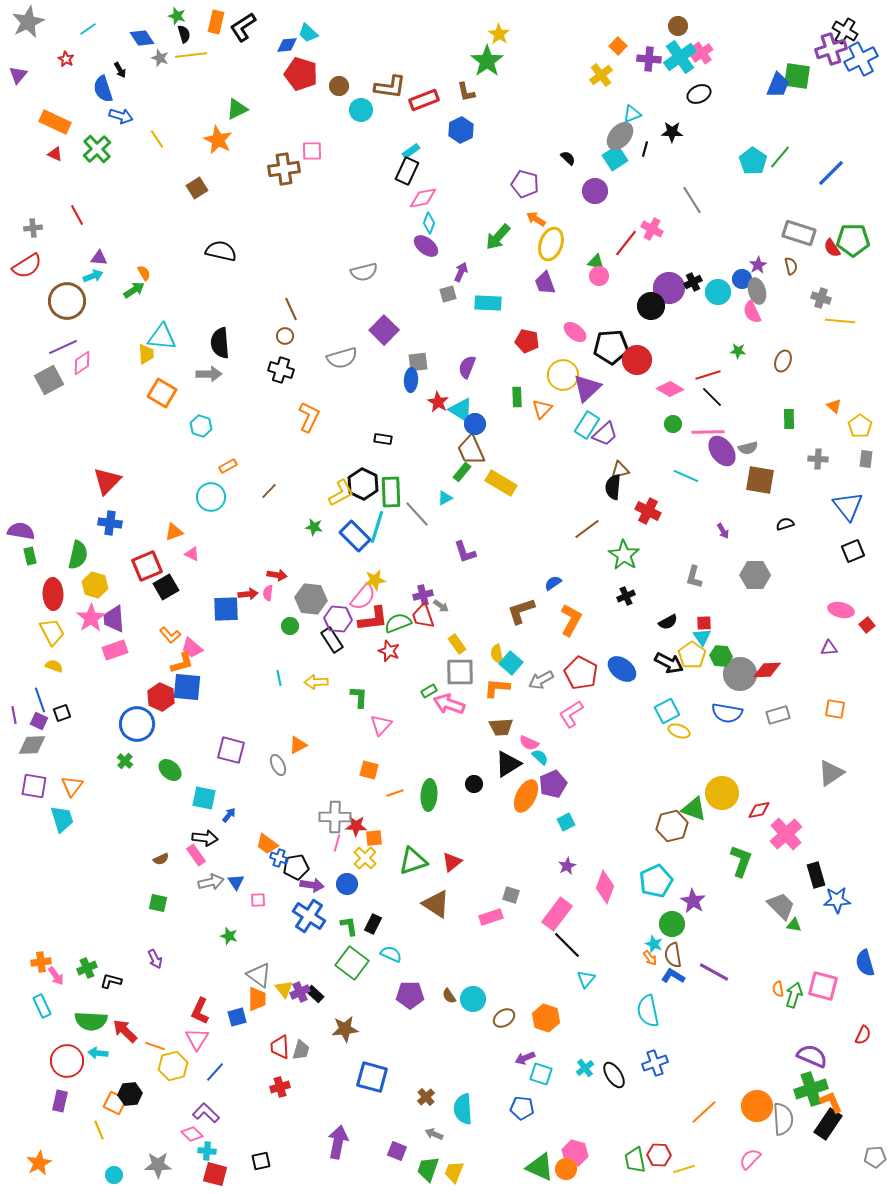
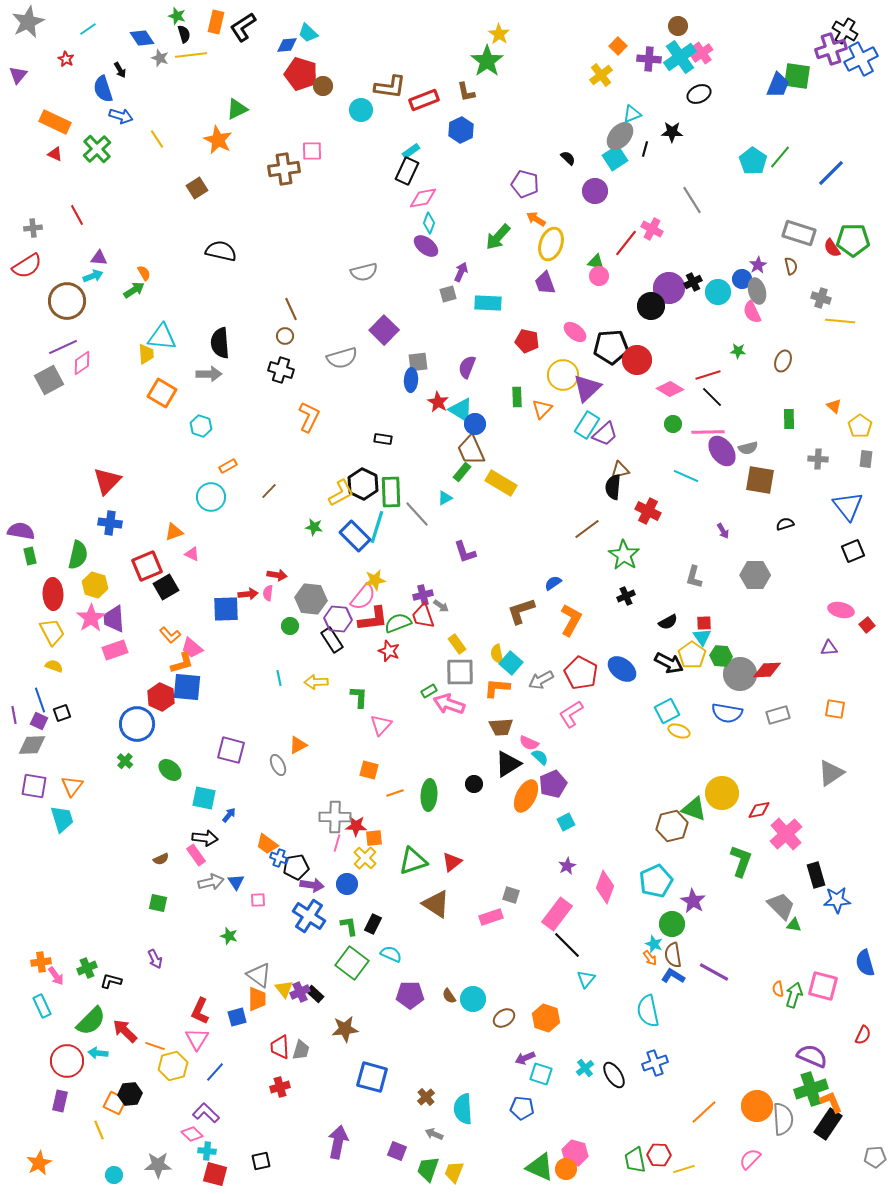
brown circle at (339, 86): moved 16 px left
green semicircle at (91, 1021): rotated 48 degrees counterclockwise
